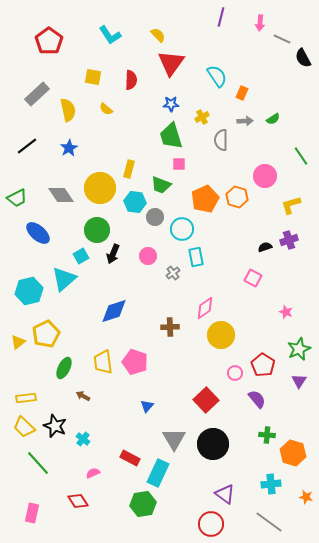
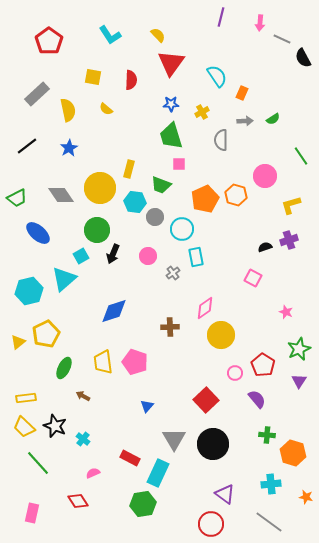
yellow cross at (202, 117): moved 5 px up
orange hexagon at (237, 197): moved 1 px left, 2 px up
